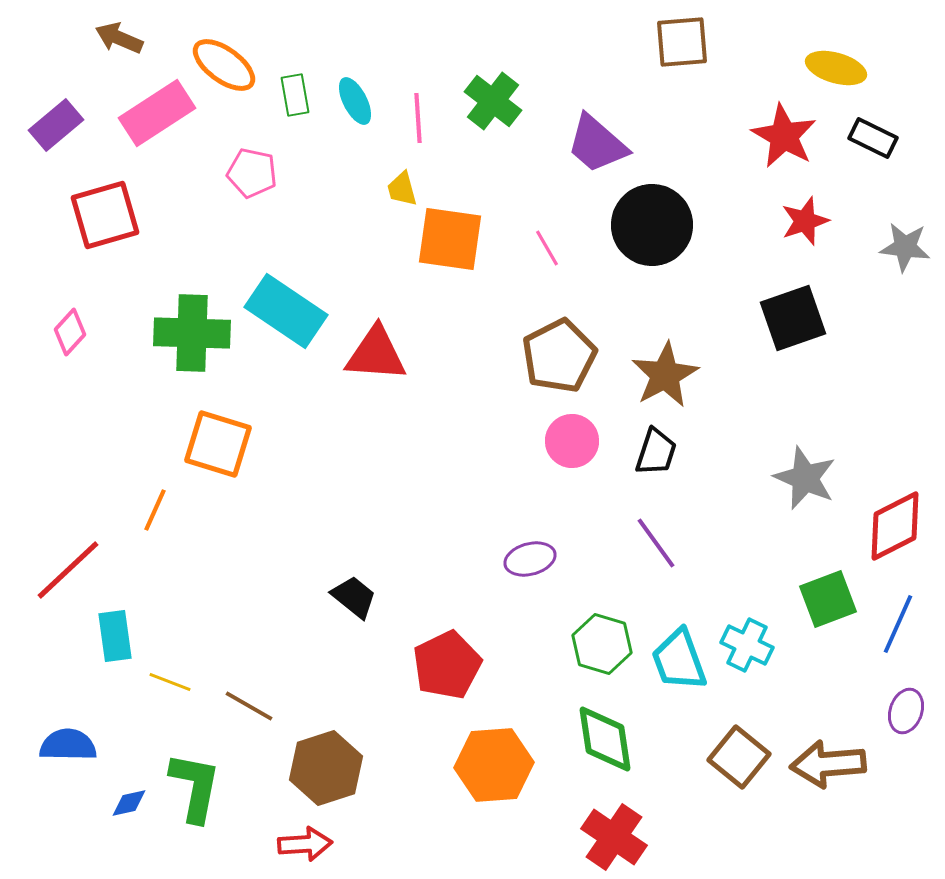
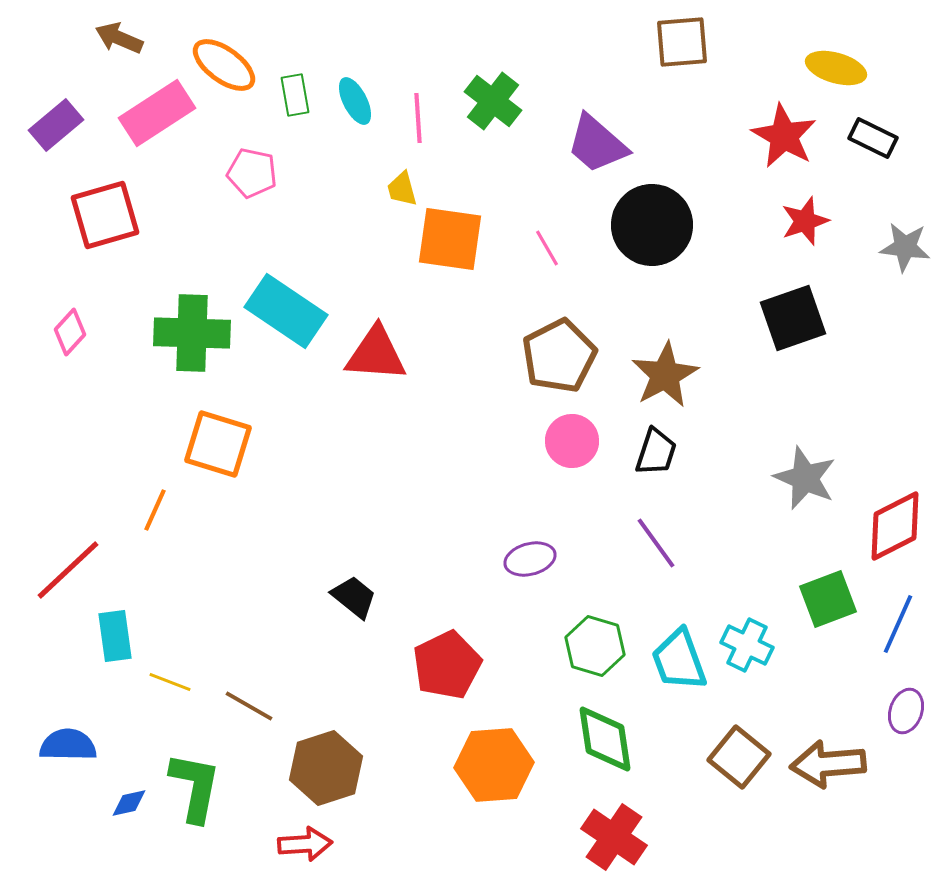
green hexagon at (602, 644): moved 7 px left, 2 px down
